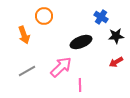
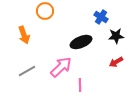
orange circle: moved 1 px right, 5 px up
